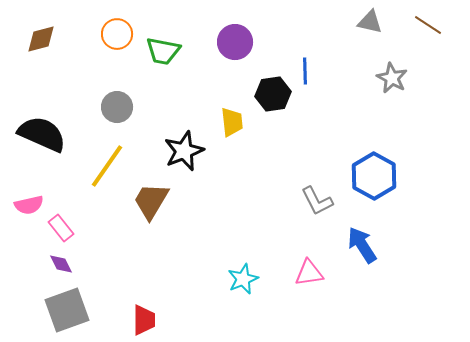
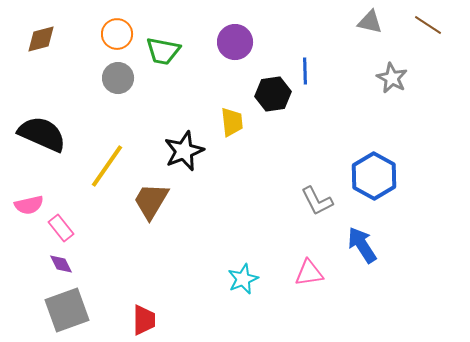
gray circle: moved 1 px right, 29 px up
